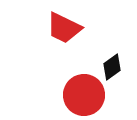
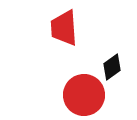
red trapezoid: rotated 60 degrees clockwise
